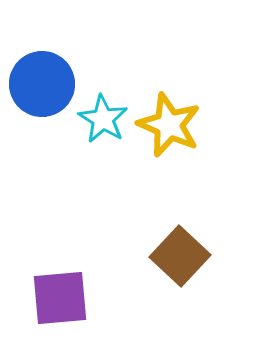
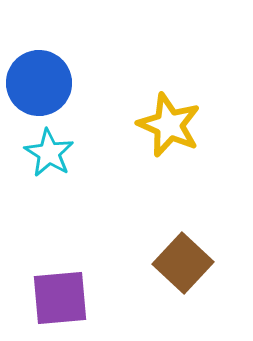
blue circle: moved 3 px left, 1 px up
cyan star: moved 54 px left, 34 px down
brown square: moved 3 px right, 7 px down
